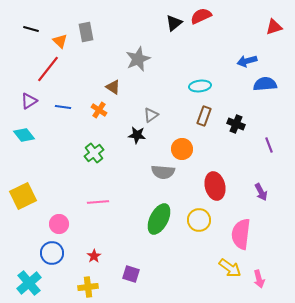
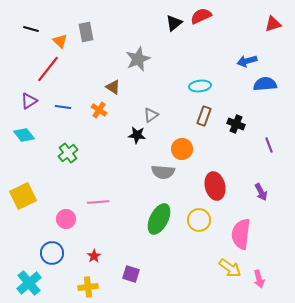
red triangle: moved 1 px left, 3 px up
green cross: moved 26 px left
pink circle: moved 7 px right, 5 px up
